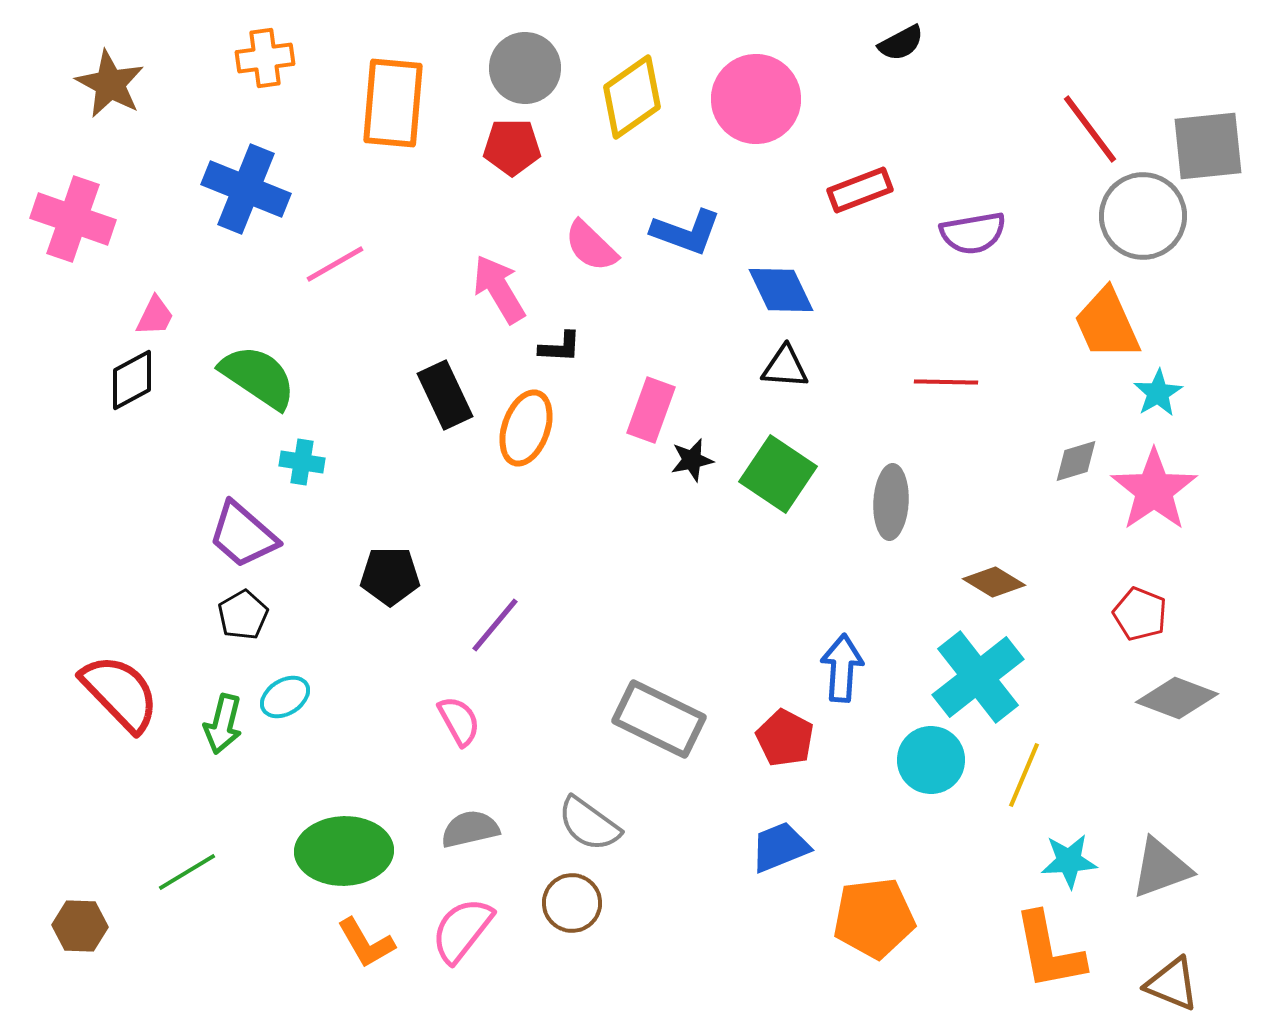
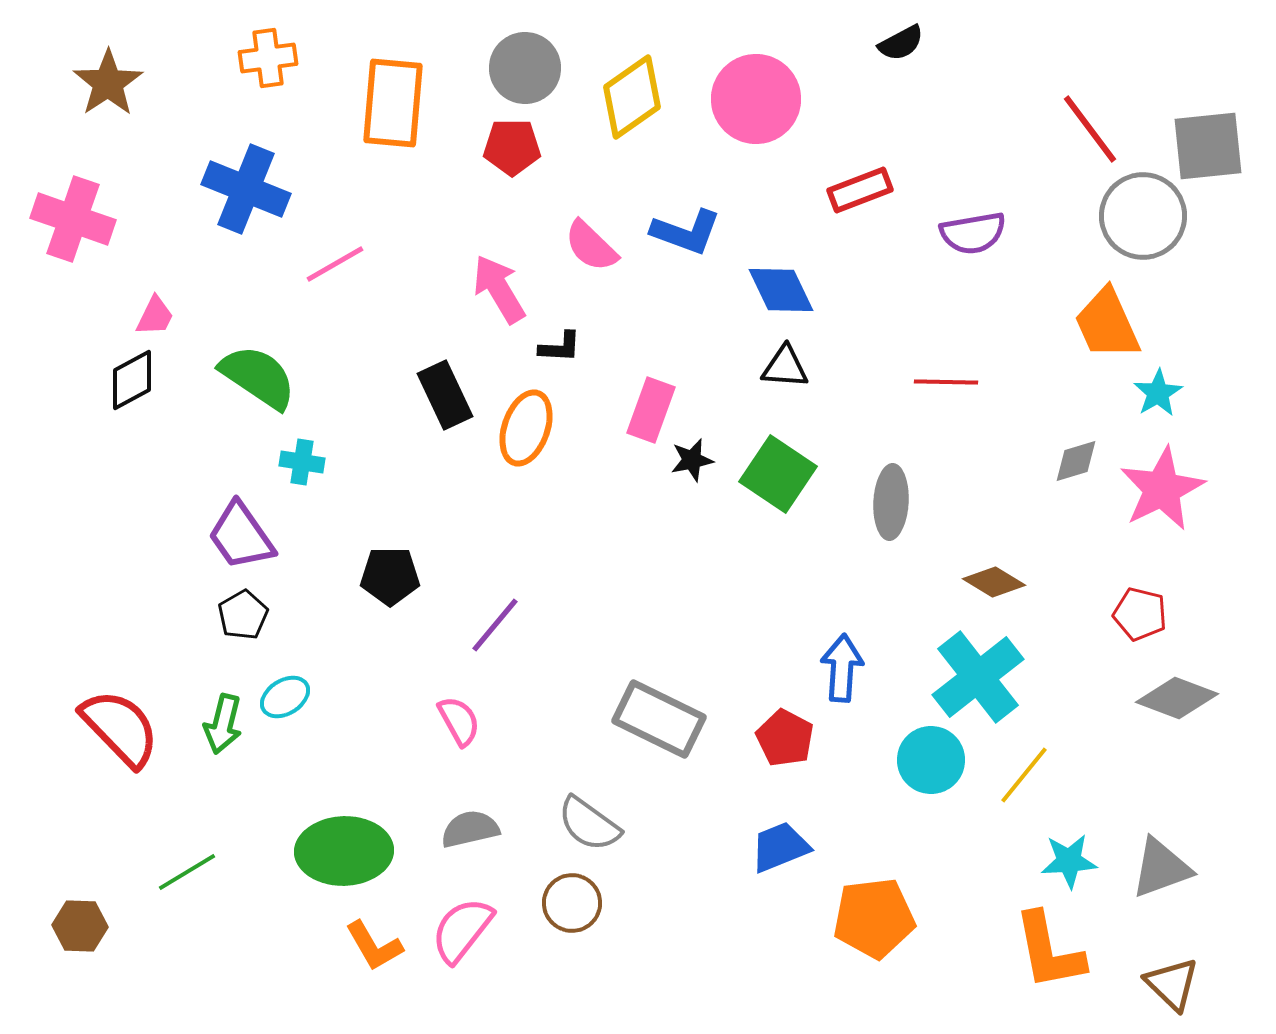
orange cross at (265, 58): moved 3 px right
brown star at (110, 84): moved 2 px left, 1 px up; rotated 10 degrees clockwise
pink star at (1154, 490): moved 8 px right, 1 px up; rotated 8 degrees clockwise
purple trapezoid at (243, 535): moved 2 px left, 1 px down; rotated 14 degrees clockwise
red pentagon at (1140, 614): rotated 8 degrees counterclockwise
red semicircle at (120, 693): moved 35 px down
yellow line at (1024, 775): rotated 16 degrees clockwise
orange L-shape at (366, 943): moved 8 px right, 3 px down
brown triangle at (1172, 984): rotated 22 degrees clockwise
